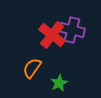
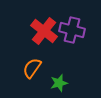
red cross: moved 8 px left, 4 px up
green star: rotated 12 degrees clockwise
